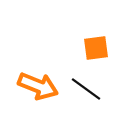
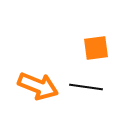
black line: moved 2 px up; rotated 28 degrees counterclockwise
